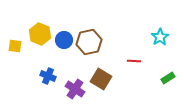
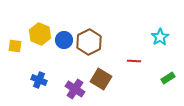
brown hexagon: rotated 15 degrees counterclockwise
blue cross: moved 9 px left, 4 px down
